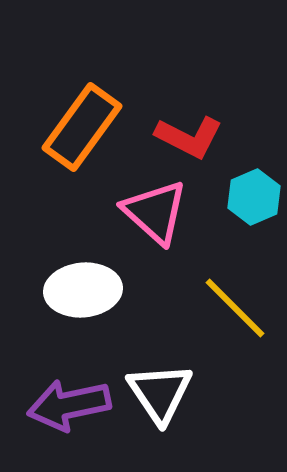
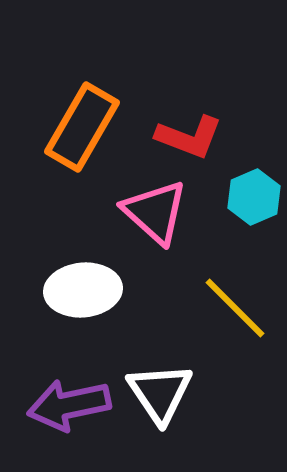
orange rectangle: rotated 6 degrees counterclockwise
red L-shape: rotated 6 degrees counterclockwise
